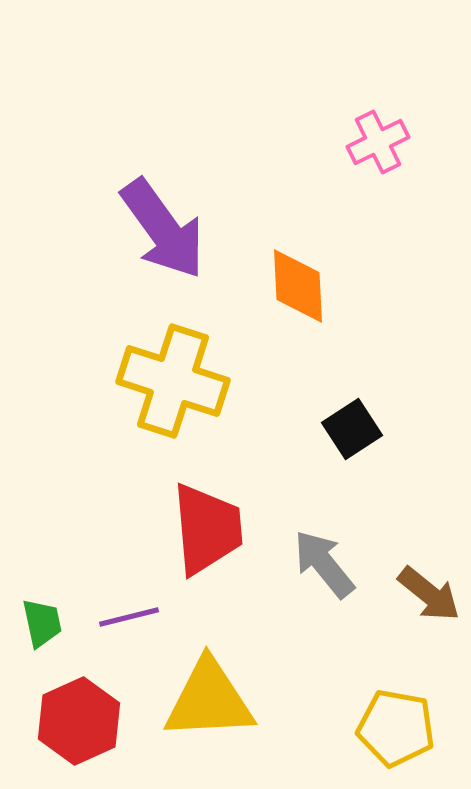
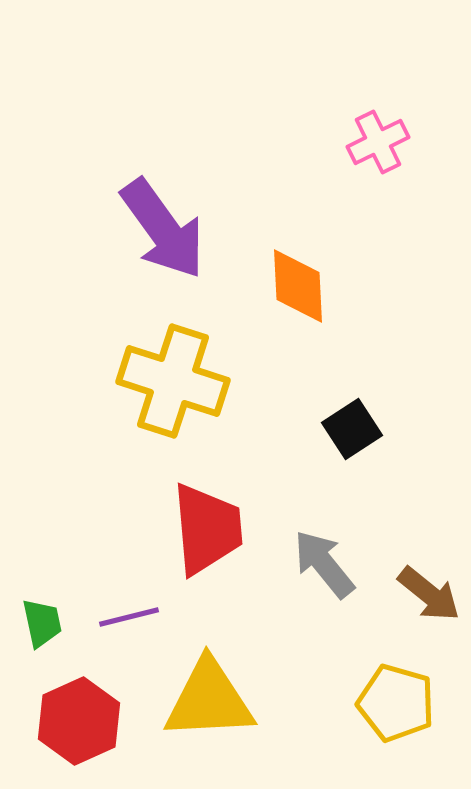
yellow pentagon: moved 25 px up; rotated 6 degrees clockwise
